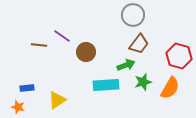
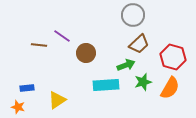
brown trapezoid: rotated 10 degrees clockwise
brown circle: moved 1 px down
red hexagon: moved 6 px left, 1 px down
